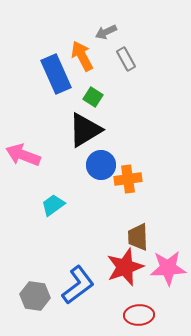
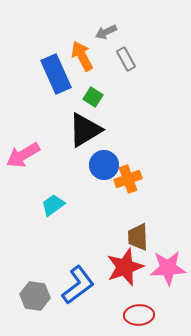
pink arrow: rotated 52 degrees counterclockwise
blue circle: moved 3 px right
orange cross: rotated 12 degrees counterclockwise
